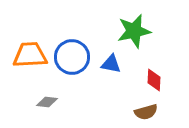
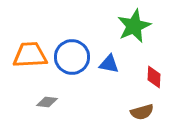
green star: moved 5 px up; rotated 12 degrees counterclockwise
blue triangle: moved 2 px left
red diamond: moved 3 px up
brown semicircle: moved 4 px left
